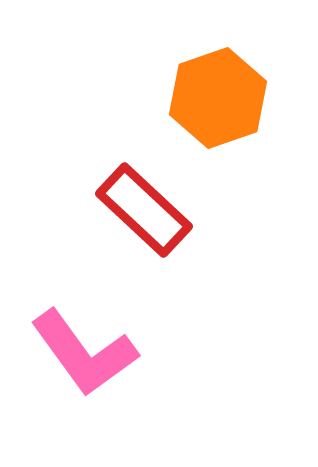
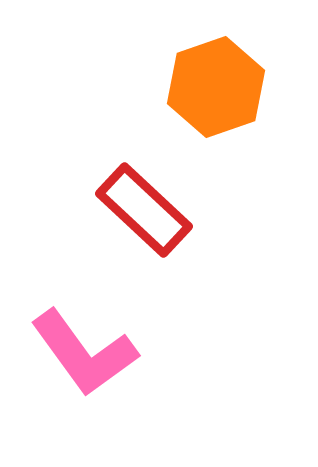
orange hexagon: moved 2 px left, 11 px up
